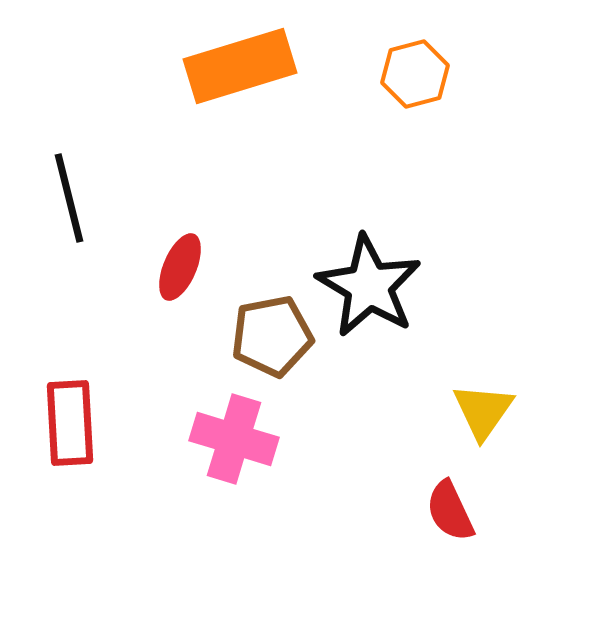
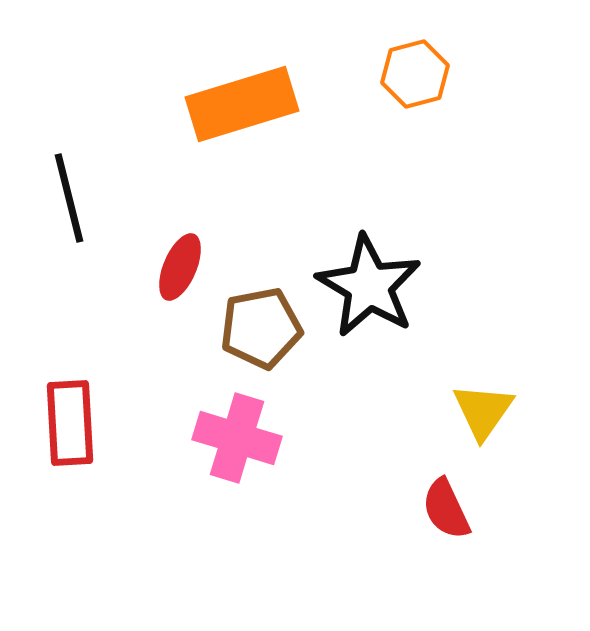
orange rectangle: moved 2 px right, 38 px down
brown pentagon: moved 11 px left, 8 px up
pink cross: moved 3 px right, 1 px up
red semicircle: moved 4 px left, 2 px up
